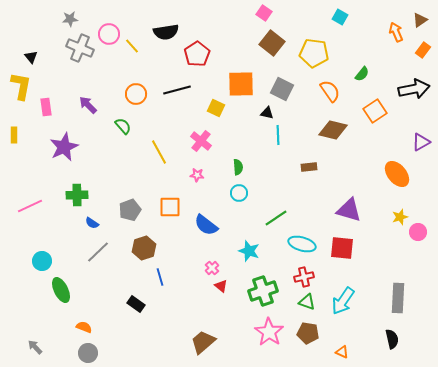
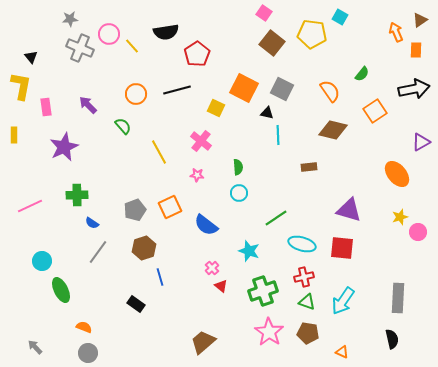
orange rectangle at (423, 50): moved 7 px left; rotated 35 degrees counterclockwise
yellow pentagon at (314, 53): moved 2 px left, 19 px up
orange square at (241, 84): moved 3 px right, 4 px down; rotated 28 degrees clockwise
orange square at (170, 207): rotated 25 degrees counterclockwise
gray pentagon at (130, 210): moved 5 px right
gray line at (98, 252): rotated 10 degrees counterclockwise
